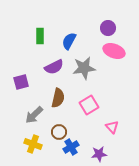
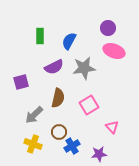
blue cross: moved 1 px right, 1 px up
